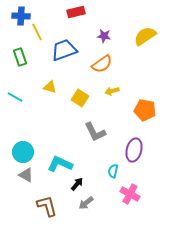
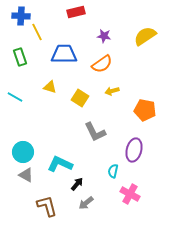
blue trapezoid: moved 4 px down; rotated 20 degrees clockwise
